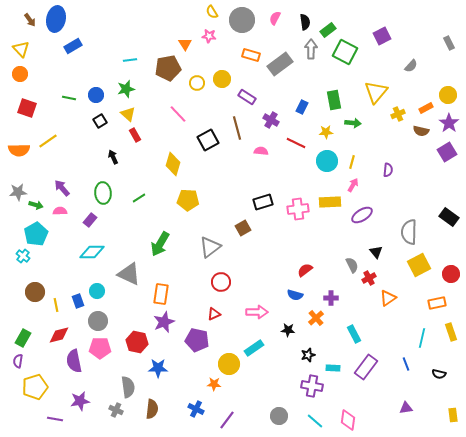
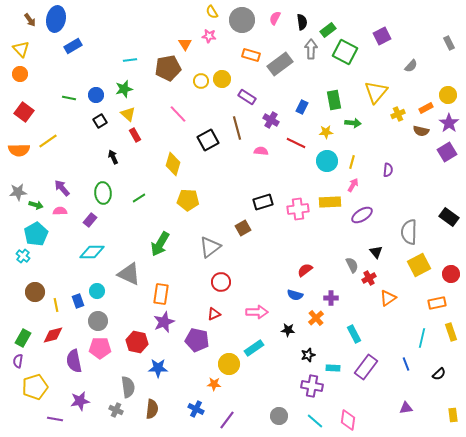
black semicircle at (305, 22): moved 3 px left
yellow circle at (197, 83): moved 4 px right, 2 px up
green star at (126, 89): moved 2 px left
red square at (27, 108): moved 3 px left, 4 px down; rotated 18 degrees clockwise
red diamond at (59, 335): moved 6 px left
black semicircle at (439, 374): rotated 56 degrees counterclockwise
